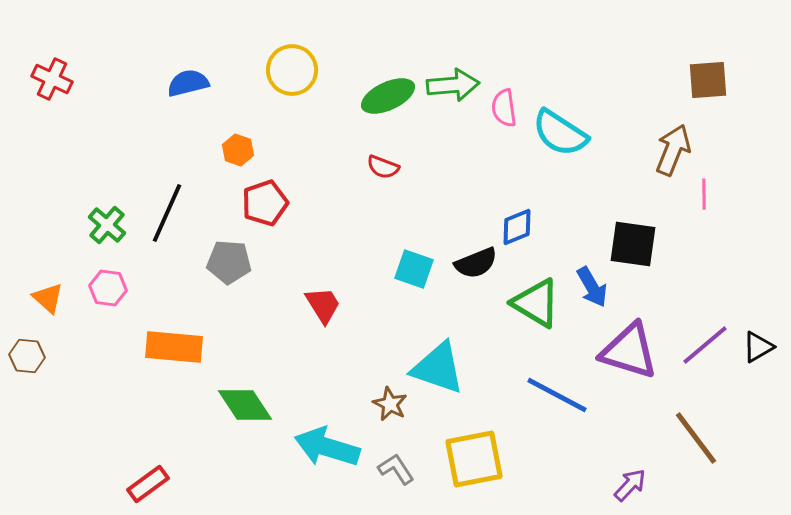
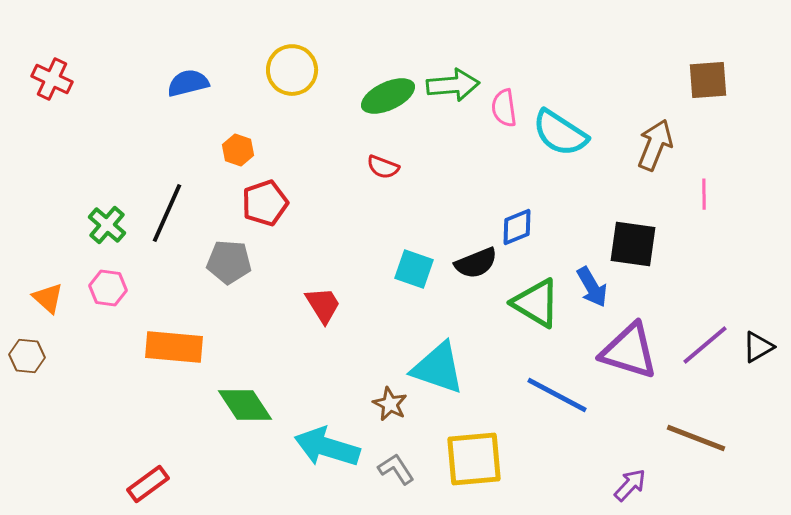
brown arrow: moved 18 px left, 5 px up
brown line: rotated 32 degrees counterclockwise
yellow square: rotated 6 degrees clockwise
